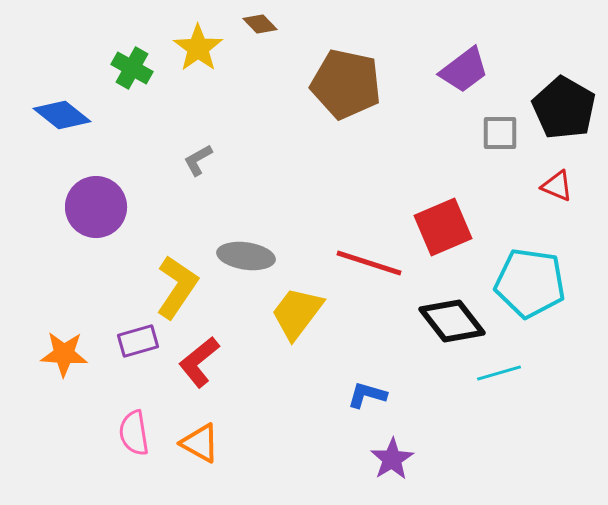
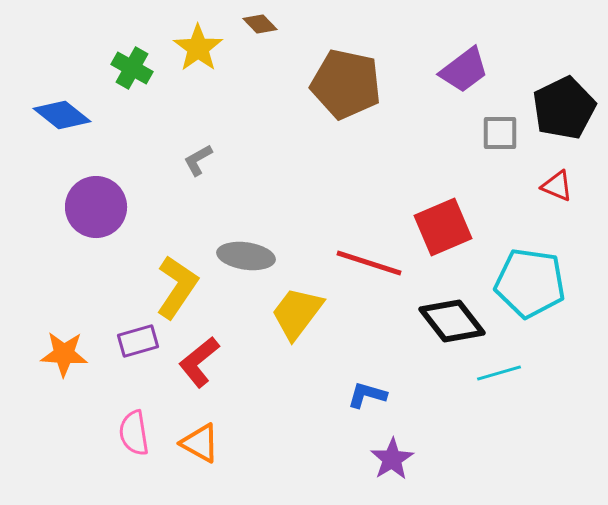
black pentagon: rotated 16 degrees clockwise
